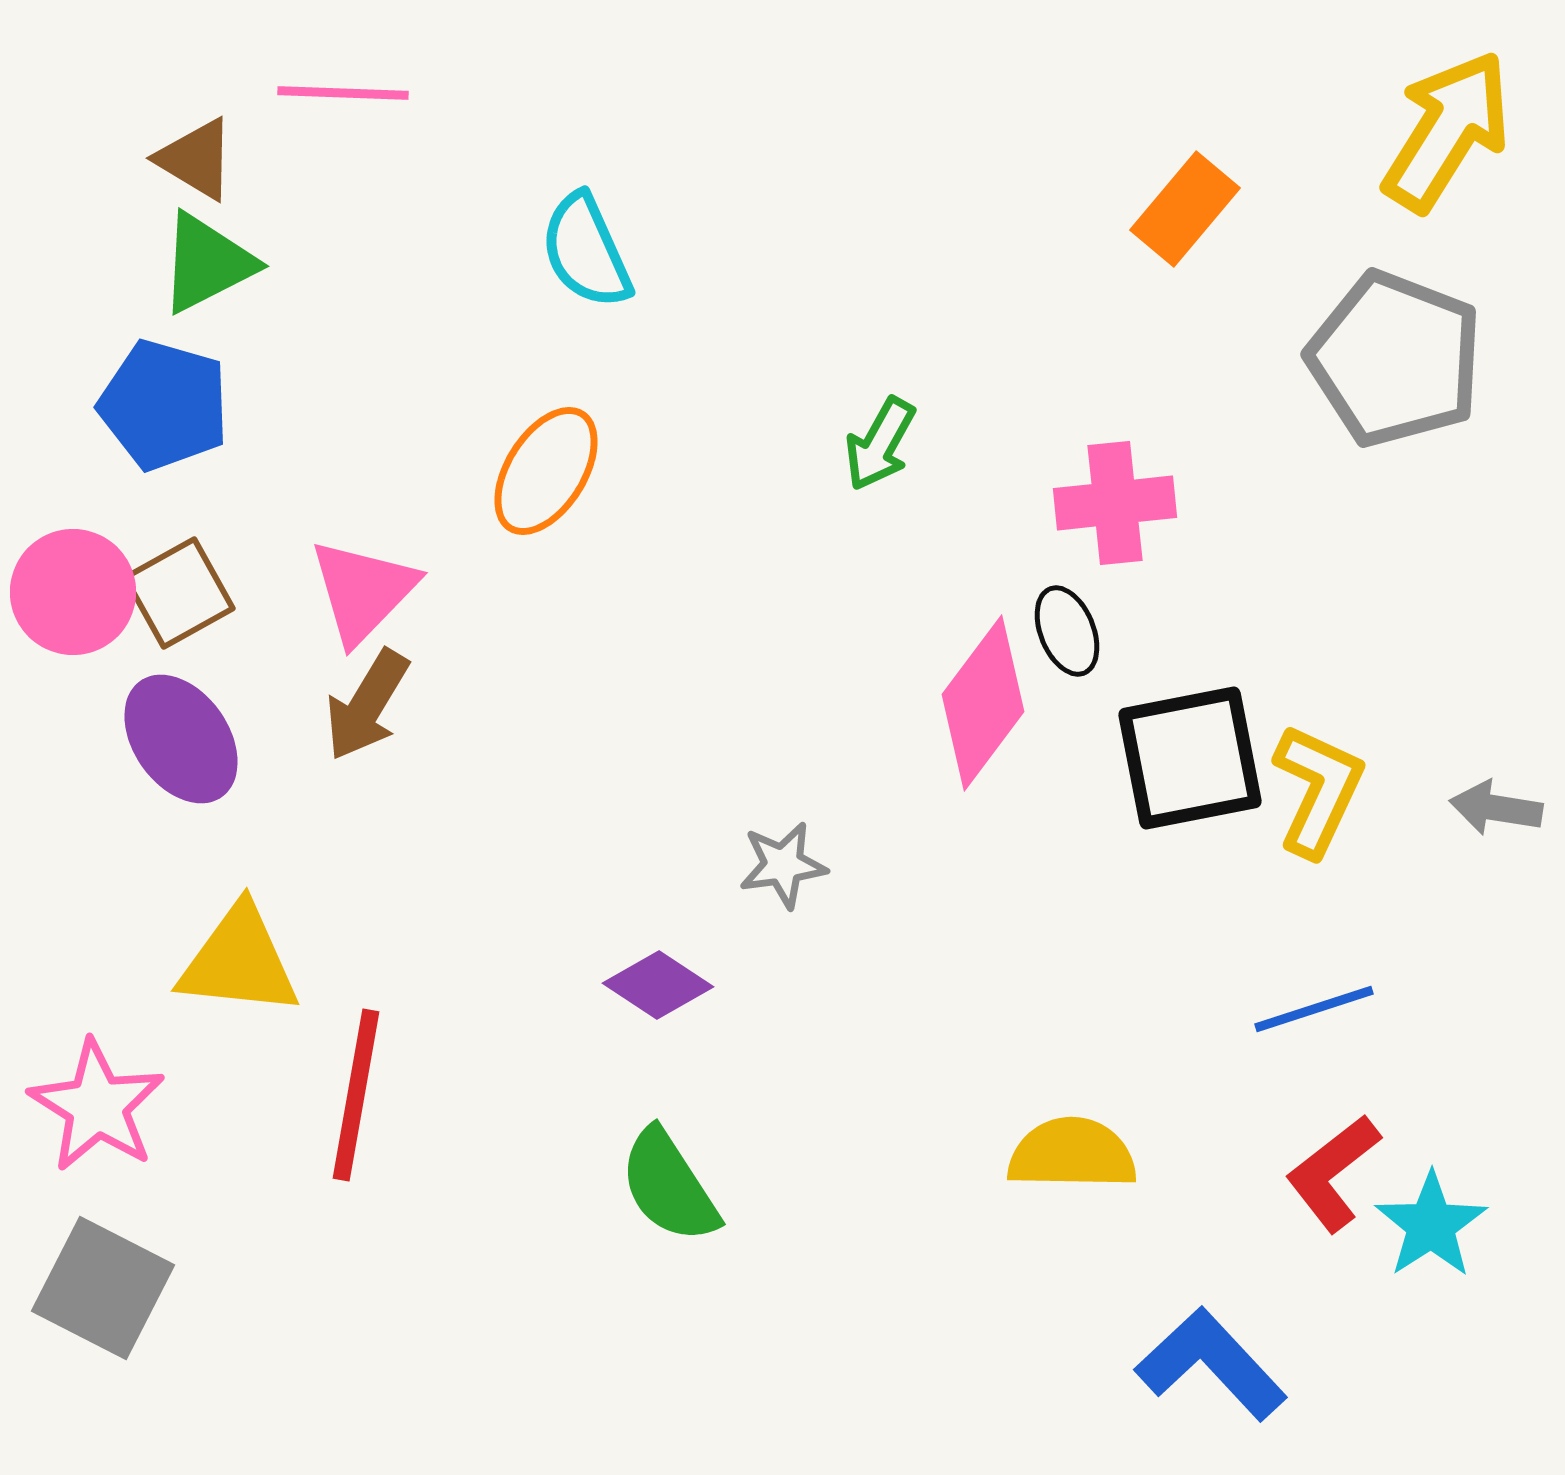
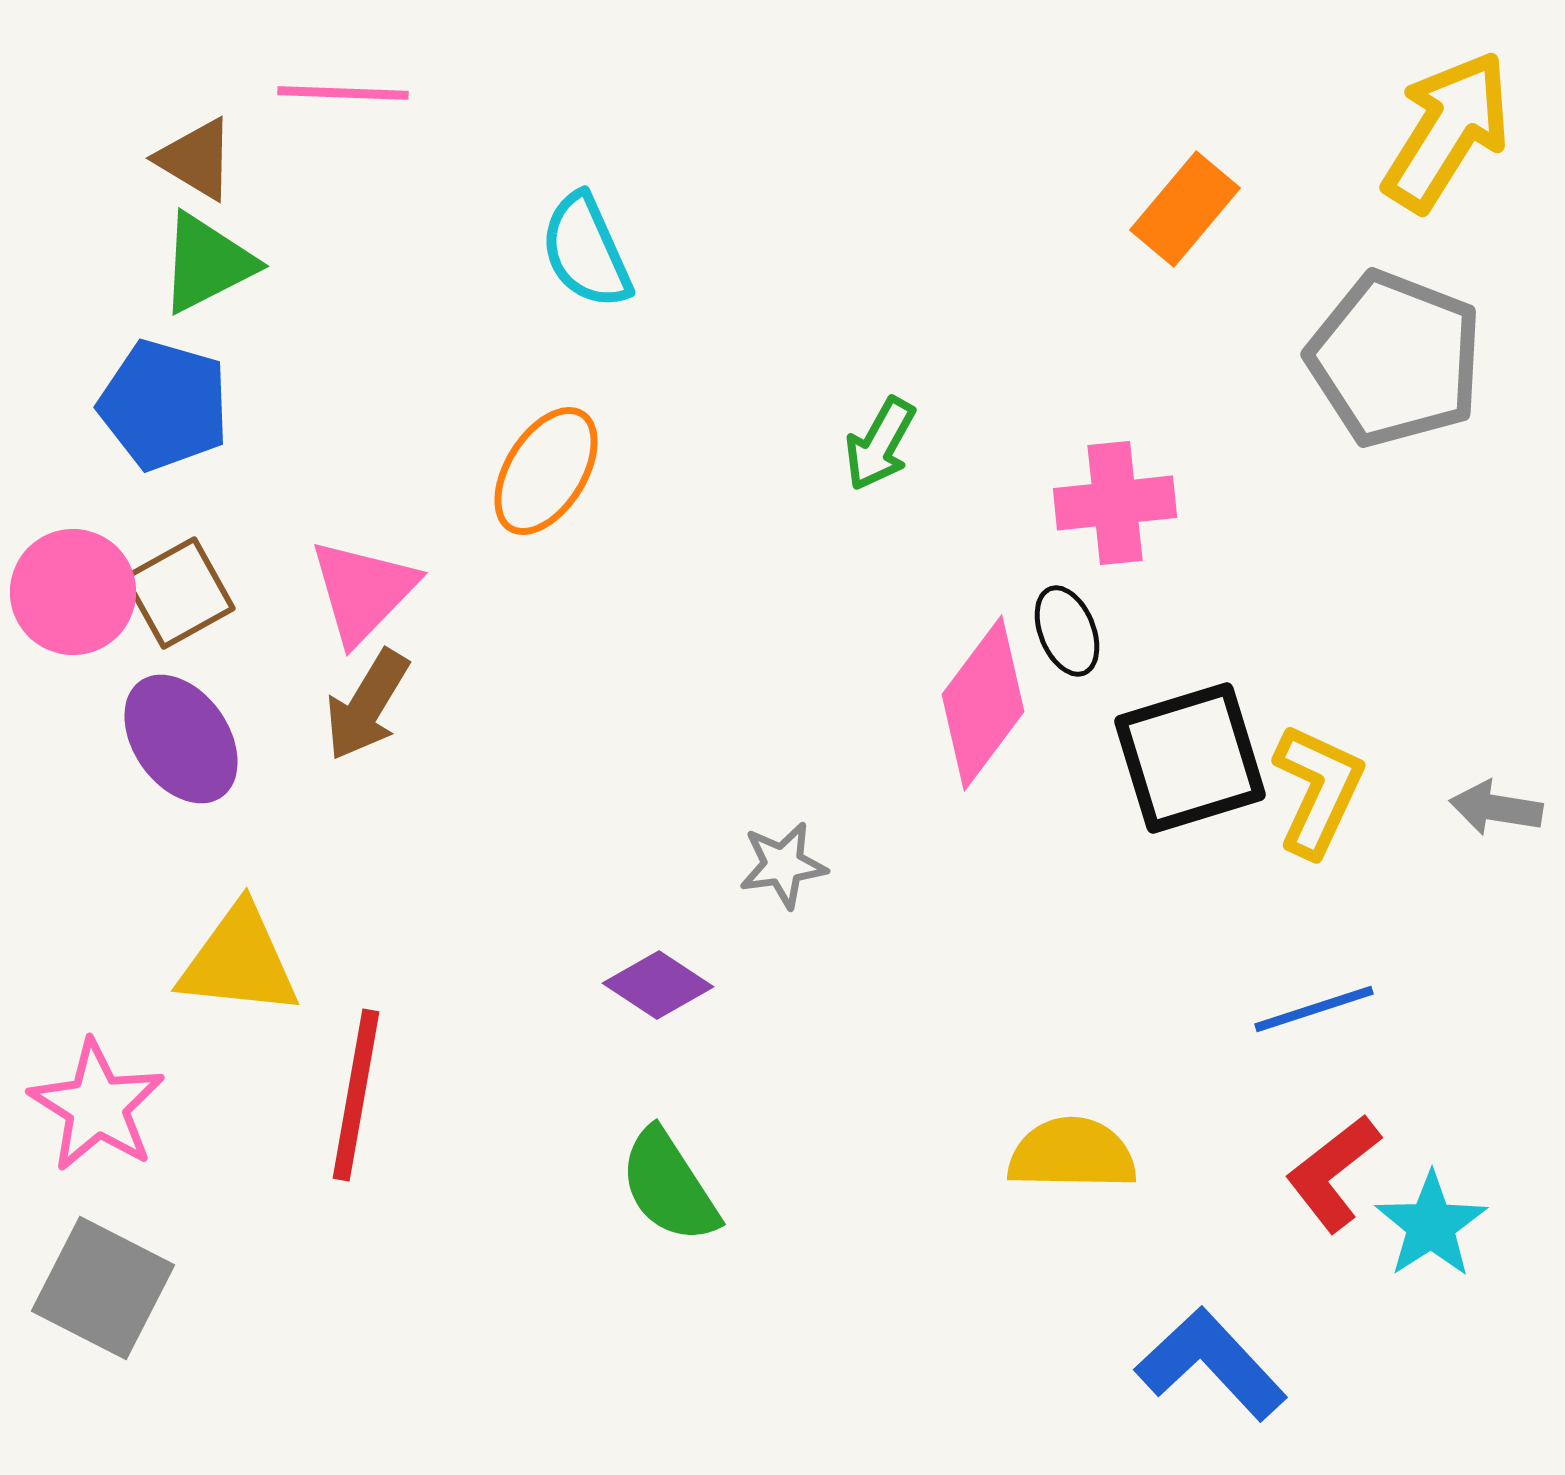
black square: rotated 6 degrees counterclockwise
